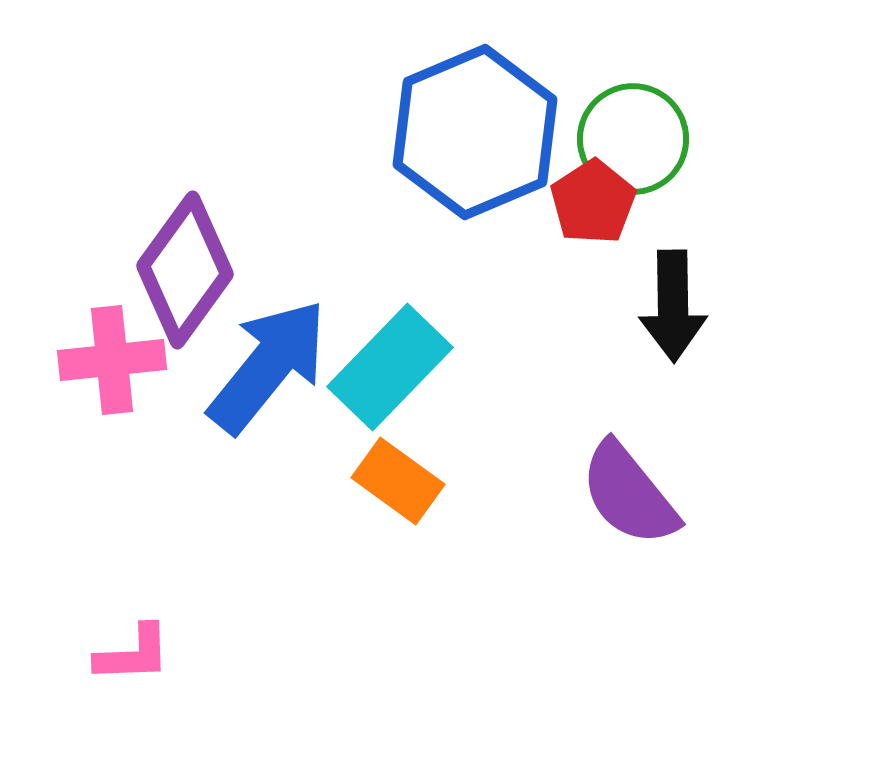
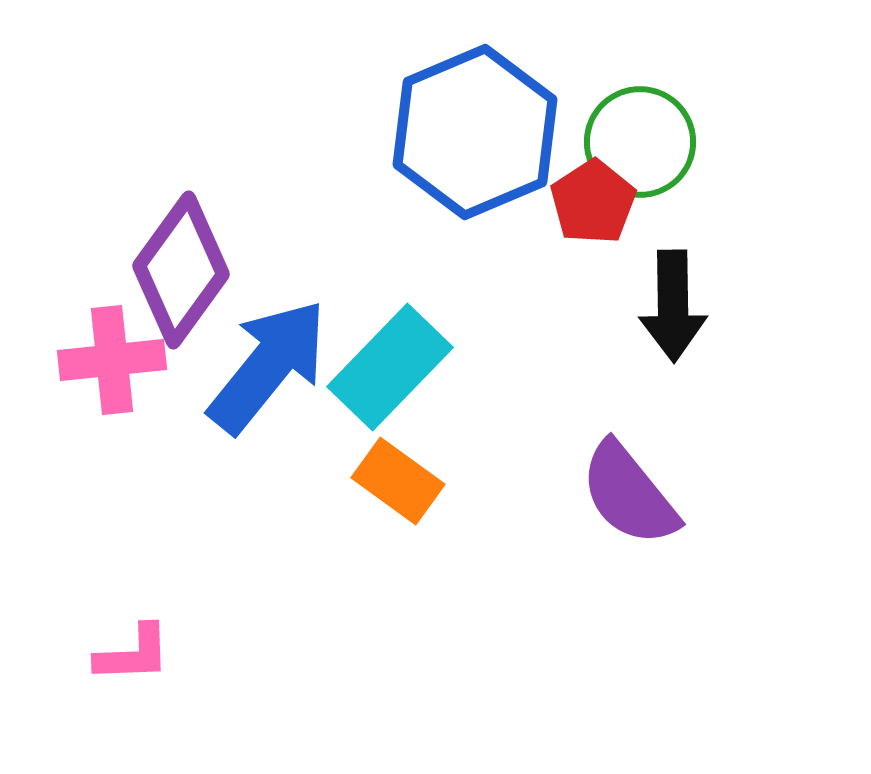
green circle: moved 7 px right, 3 px down
purple diamond: moved 4 px left
